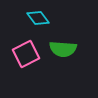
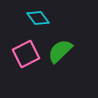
green semicircle: moved 3 px left, 2 px down; rotated 132 degrees clockwise
